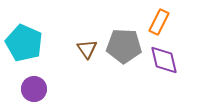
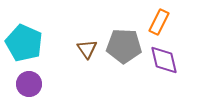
purple circle: moved 5 px left, 5 px up
